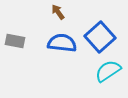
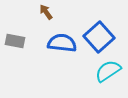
brown arrow: moved 12 px left
blue square: moved 1 px left
